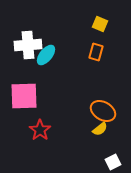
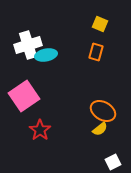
white cross: rotated 12 degrees counterclockwise
cyan ellipse: rotated 40 degrees clockwise
pink square: rotated 32 degrees counterclockwise
